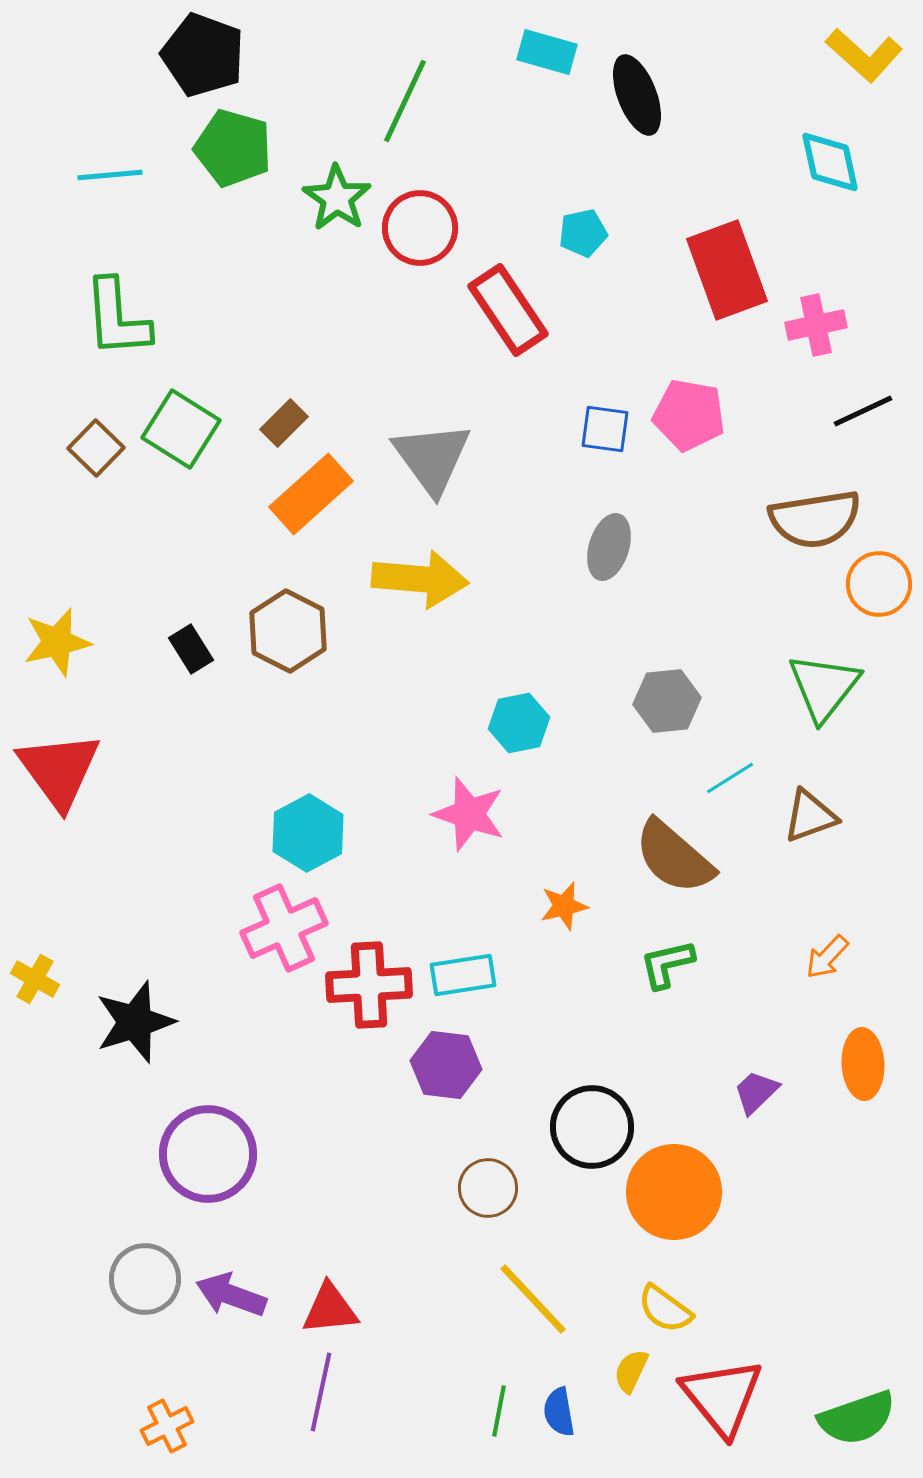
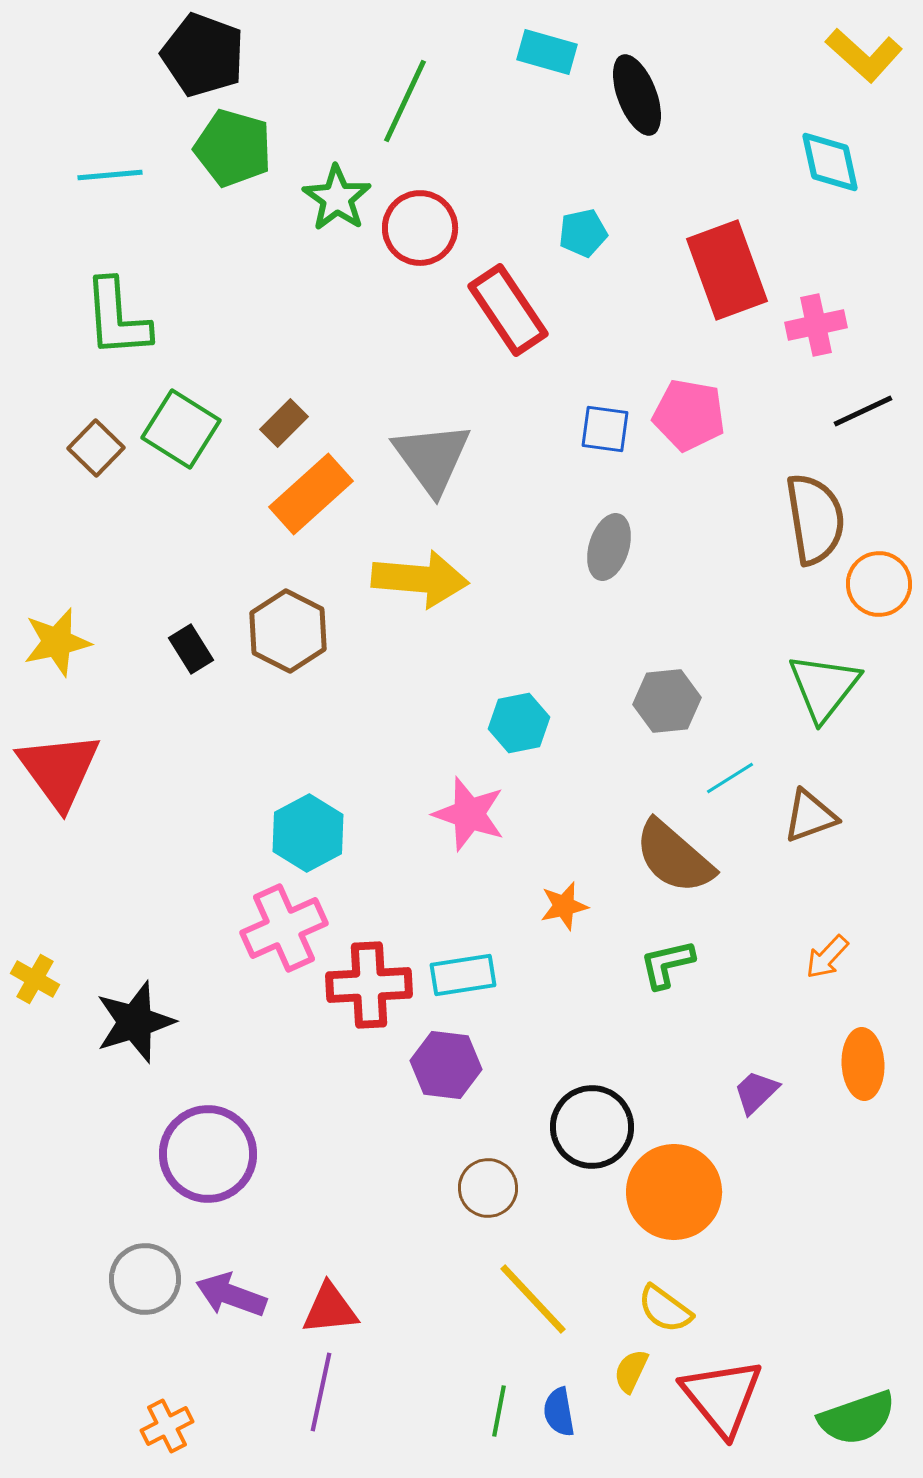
brown semicircle at (815, 519): rotated 90 degrees counterclockwise
